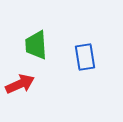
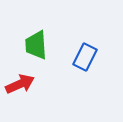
blue rectangle: rotated 36 degrees clockwise
